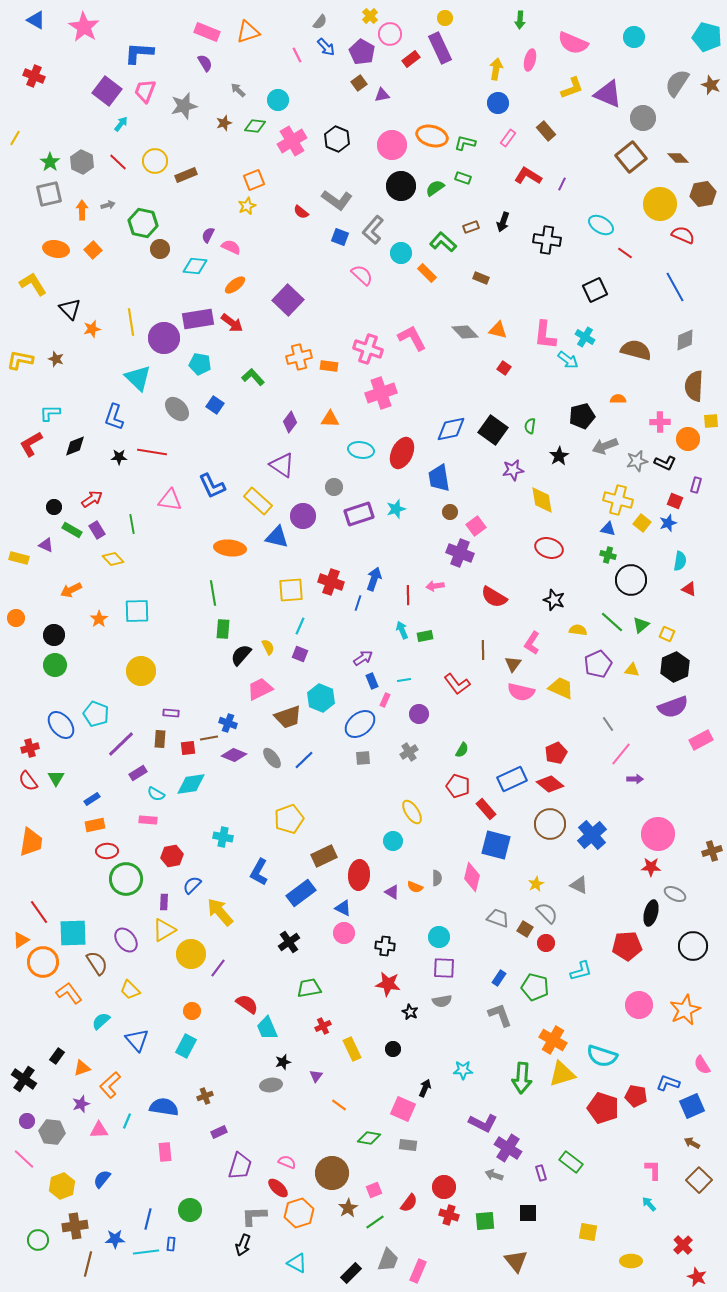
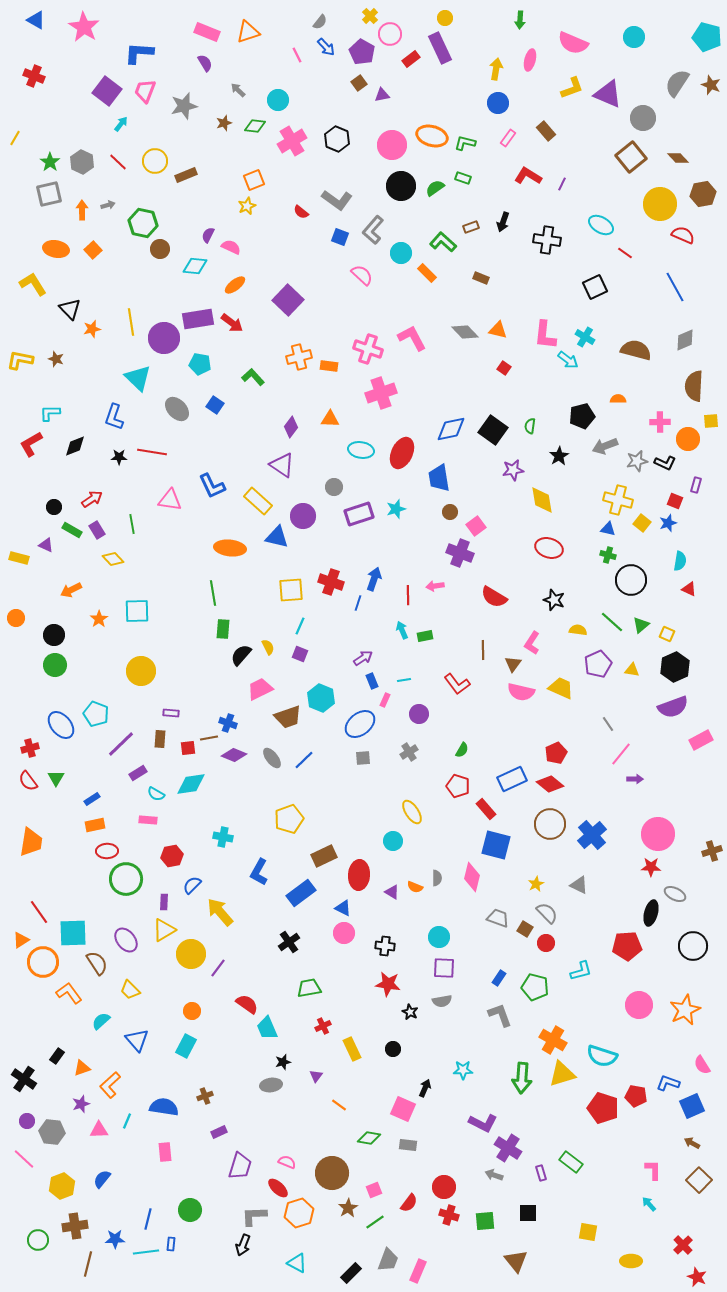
black square at (595, 290): moved 3 px up
purple diamond at (290, 422): moved 1 px right, 5 px down
